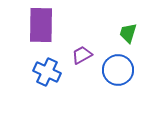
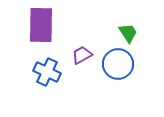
green trapezoid: rotated 130 degrees clockwise
blue circle: moved 6 px up
